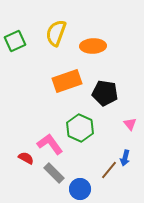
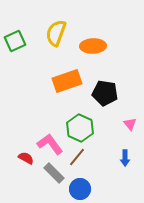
blue arrow: rotated 14 degrees counterclockwise
brown line: moved 32 px left, 13 px up
